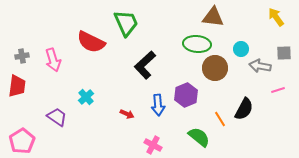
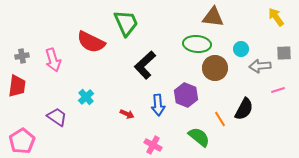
gray arrow: rotated 15 degrees counterclockwise
purple hexagon: rotated 15 degrees counterclockwise
